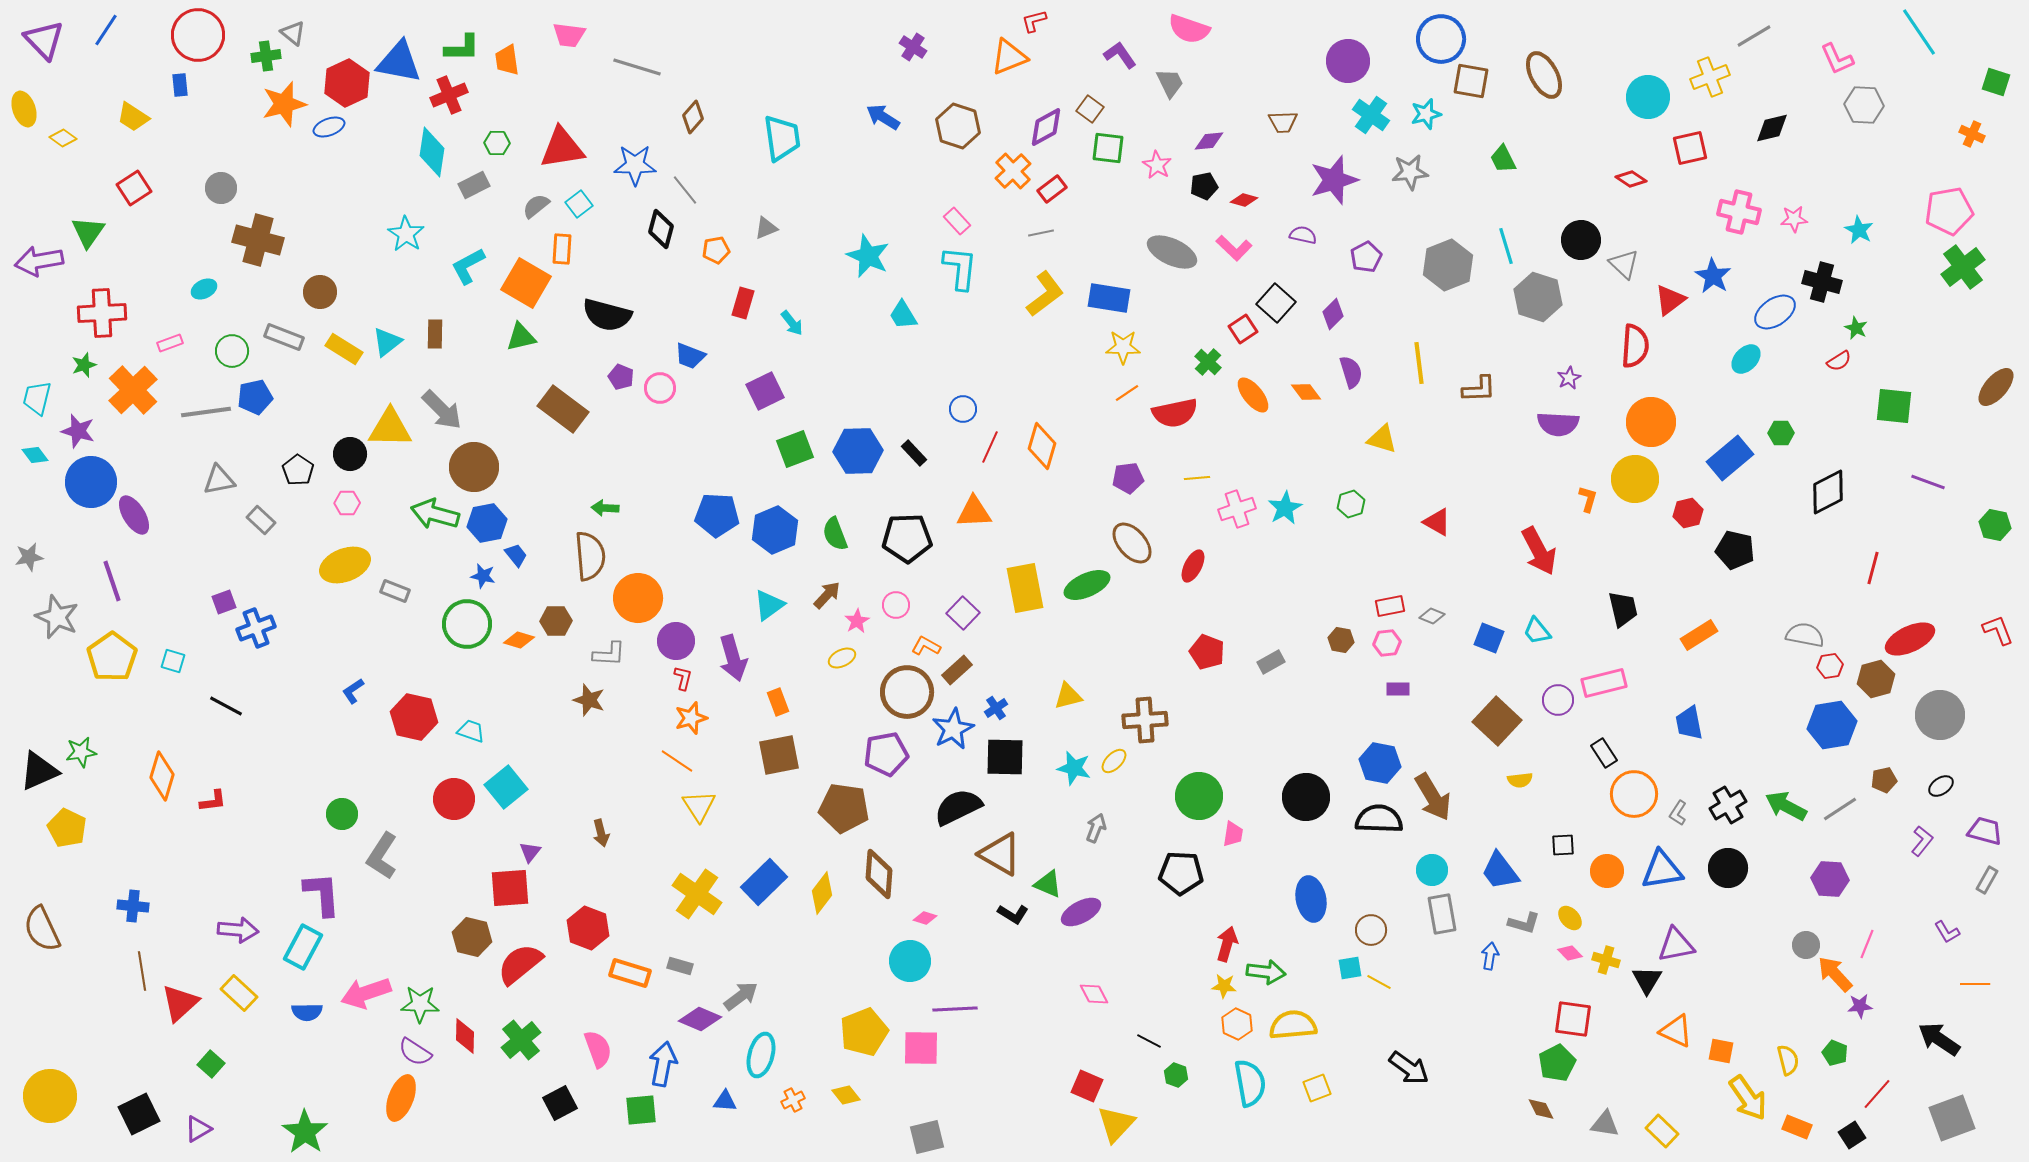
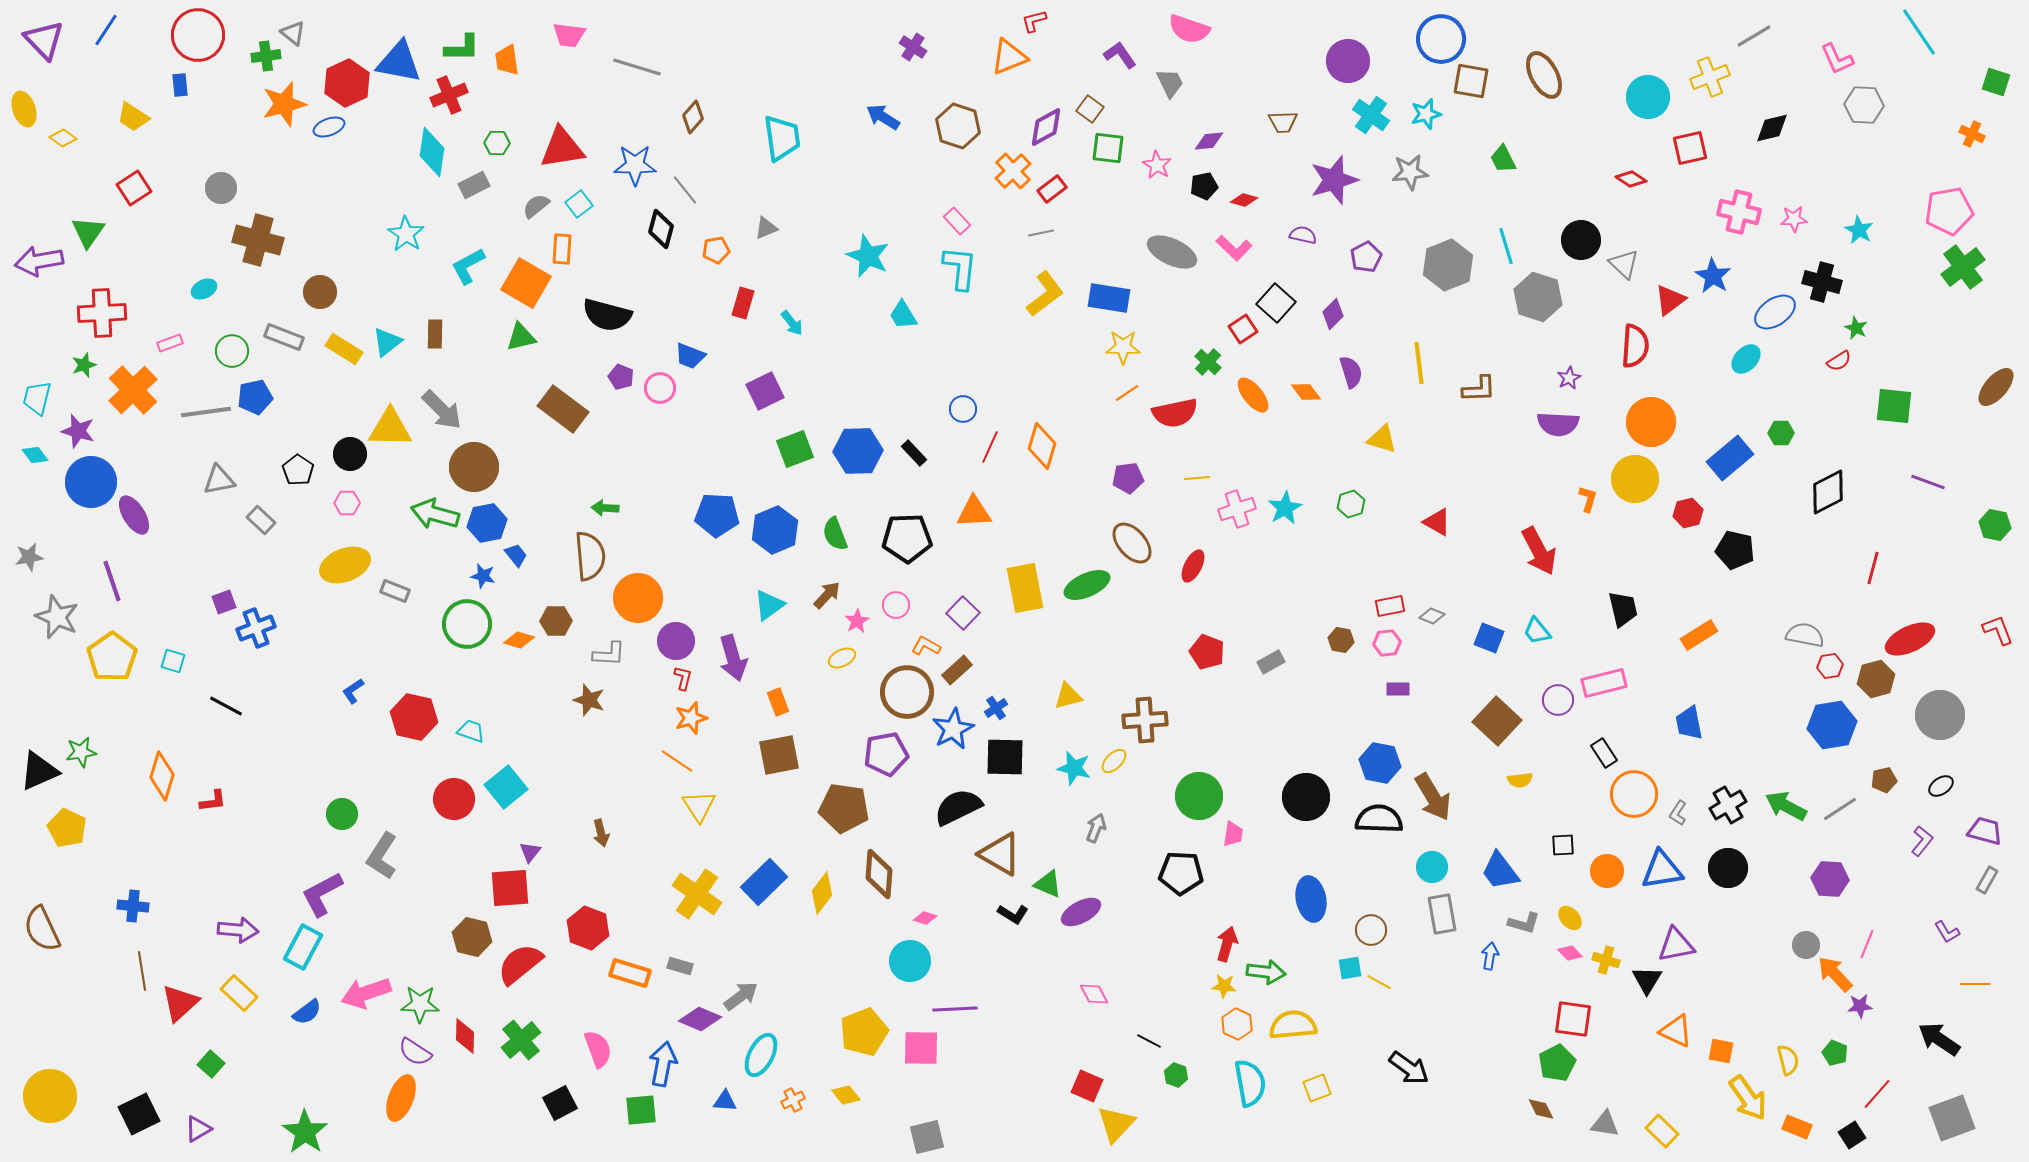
cyan circle at (1432, 870): moved 3 px up
purple L-shape at (322, 894): rotated 114 degrees counterclockwise
blue semicircle at (307, 1012): rotated 36 degrees counterclockwise
cyan ellipse at (761, 1055): rotated 12 degrees clockwise
